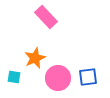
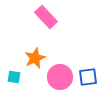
pink circle: moved 2 px right, 1 px up
